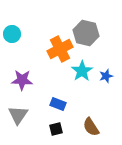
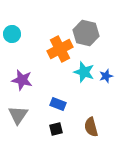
cyan star: moved 2 px right, 1 px down; rotated 20 degrees counterclockwise
purple star: rotated 10 degrees clockwise
brown semicircle: rotated 18 degrees clockwise
